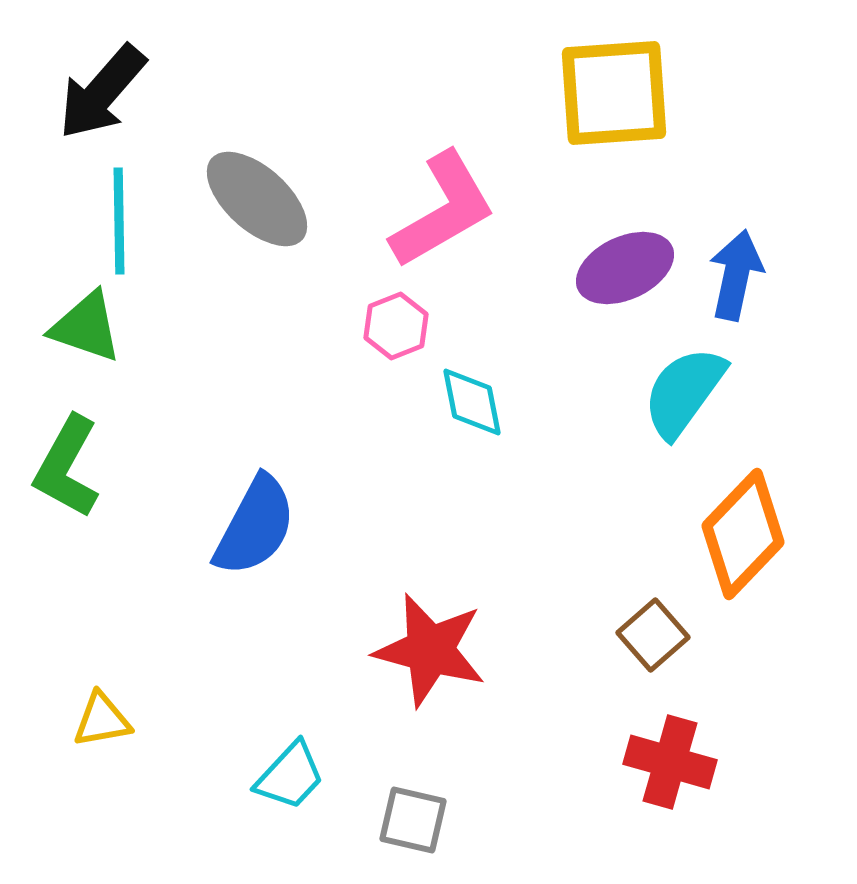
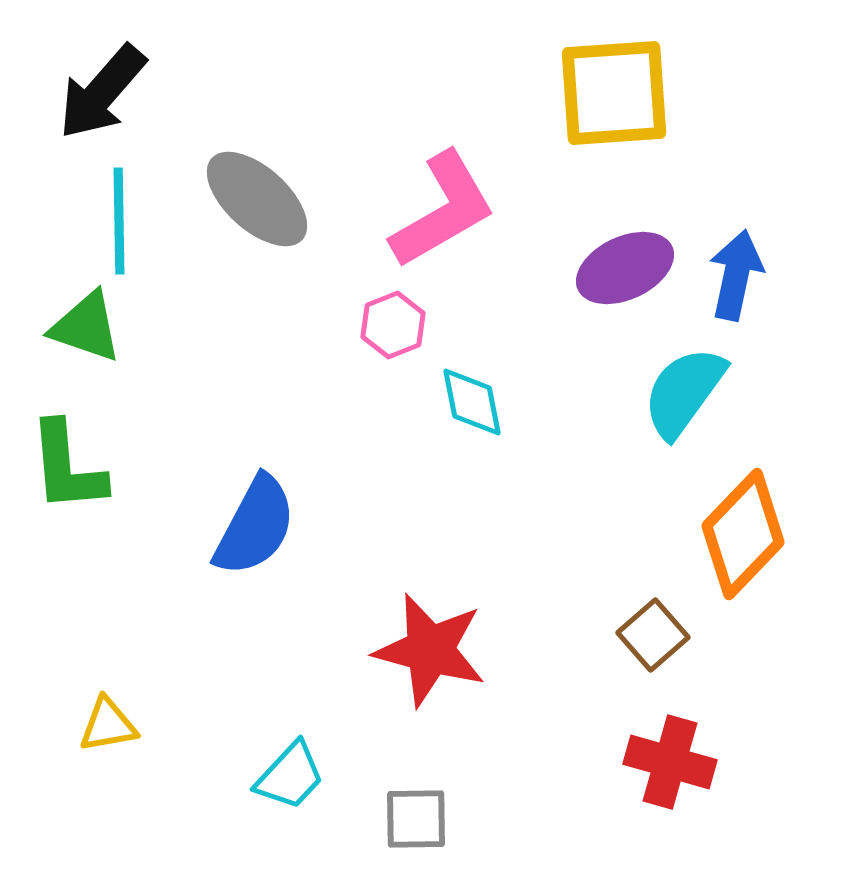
pink hexagon: moved 3 px left, 1 px up
green L-shape: rotated 34 degrees counterclockwise
yellow triangle: moved 6 px right, 5 px down
gray square: moved 3 px right, 1 px up; rotated 14 degrees counterclockwise
